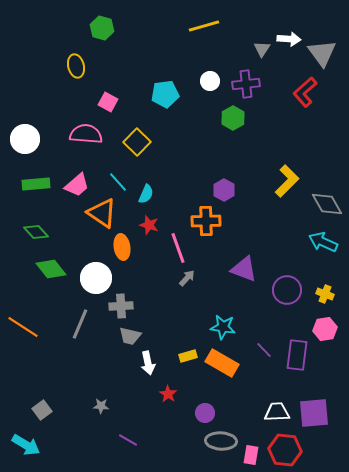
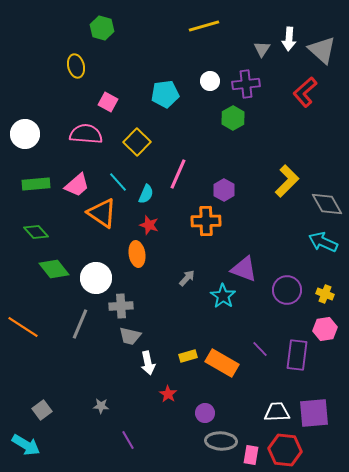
white arrow at (289, 39): rotated 90 degrees clockwise
gray triangle at (322, 53): moved 3 px up; rotated 12 degrees counterclockwise
white circle at (25, 139): moved 5 px up
orange ellipse at (122, 247): moved 15 px right, 7 px down
pink line at (178, 248): moved 74 px up; rotated 44 degrees clockwise
green diamond at (51, 269): moved 3 px right
cyan star at (223, 327): moved 31 px up; rotated 25 degrees clockwise
purple line at (264, 350): moved 4 px left, 1 px up
purple line at (128, 440): rotated 30 degrees clockwise
